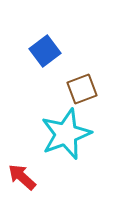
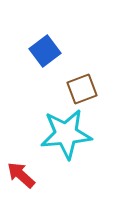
cyan star: rotated 15 degrees clockwise
red arrow: moved 1 px left, 2 px up
